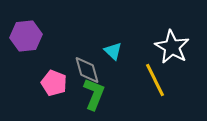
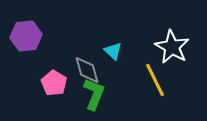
pink pentagon: rotated 10 degrees clockwise
